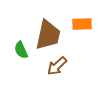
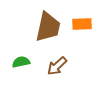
brown trapezoid: moved 8 px up
green semicircle: moved 12 px down; rotated 102 degrees clockwise
